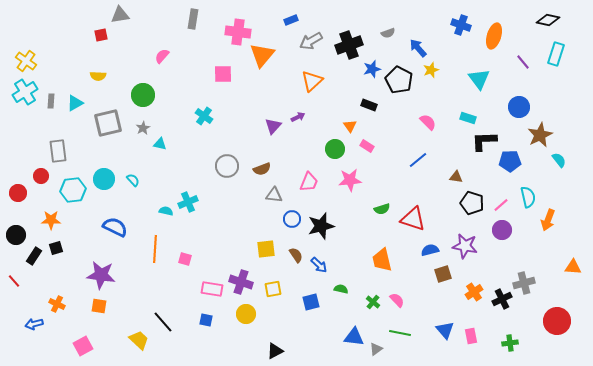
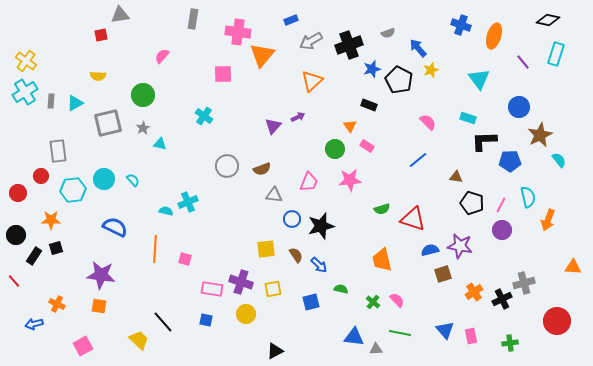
pink line at (501, 205): rotated 21 degrees counterclockwise
purple star at (465, 246): moved 5 px left
gray triangle at (376, 349): rotated 32 degrees clockwise
